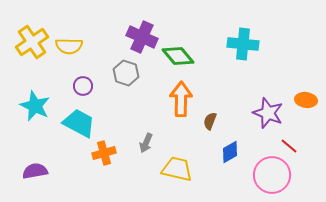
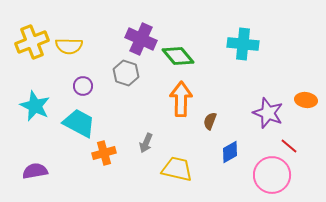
purple cross: moved 1 px left, 2 px down
yellow cross: rotated 12 degrees clockwise
